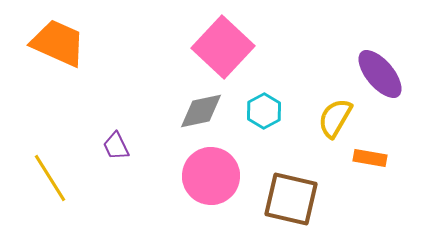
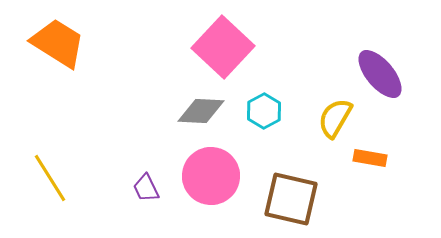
orange trapezoid: rotated 8 degrees clockwise
gray diamond: rotated 15 degrees clockwise
purple trapezoid: moved 30 px right, 42 px down
